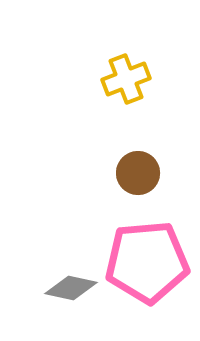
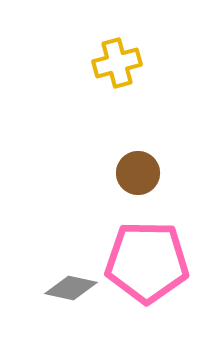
yellow cross: moved 9 px left, 16 px up; rotated 6 degrees clockwise
pink pentagon: rotated 6 degrees clockwise
